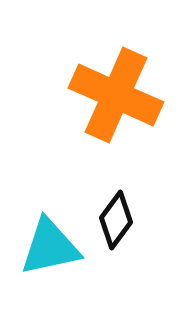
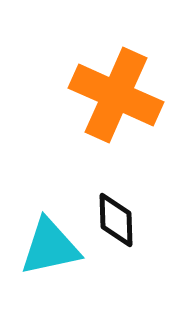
black diamond: rotated 38 degrees counterclockwise
